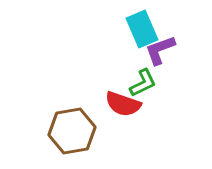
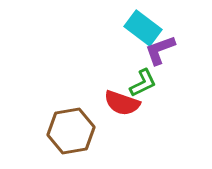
cyan rectangle: moved 1 px right, 1 px up; rotated 30 degrees counterclockwise
red semicircle: moved 1 px left, 1 px up
brown hexagon: moved 1 px left
